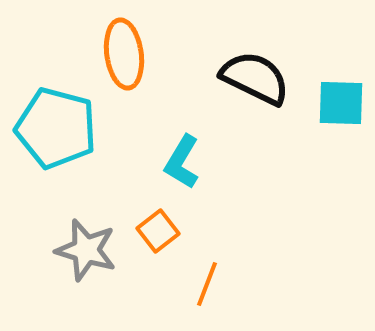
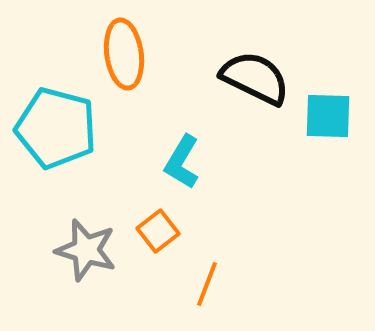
cyan square: moved 13 px left, 13 px down
